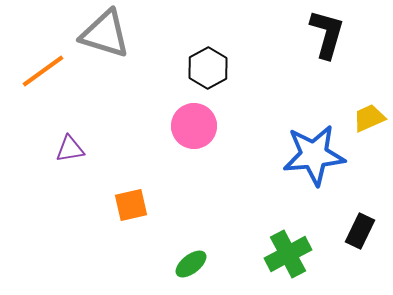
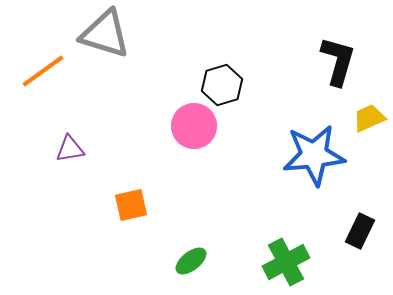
black L-shape: moved 11 px right, 27 px down
black hexagon: moved 14 px right, 17 px down; rotated 12 degrees clockwise
green cross: moved 2 px left, 8 px down
green ellipse: moved 3 px up
